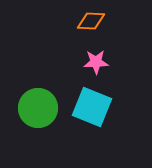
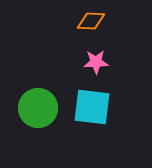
cyan square: rotated 15 degrees counterclockwise
